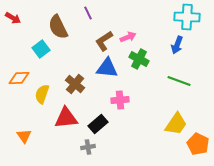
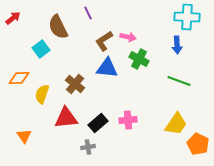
red arrow: rotated 70 degrees counterclockwise
pink arrow: rotated 35 degrees clockwise
blue arrow: rotated 24 degrees counterclockwise
pink cross: moved 8 px right, 20 px down
black rectangle: moved 1 px up
